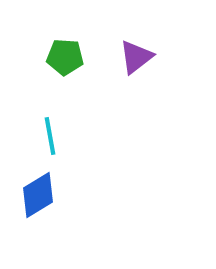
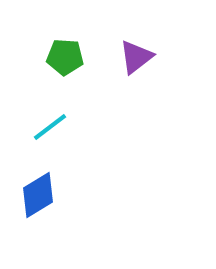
cyan line: moved 9 px up; rotated 63 degrees clockwise
